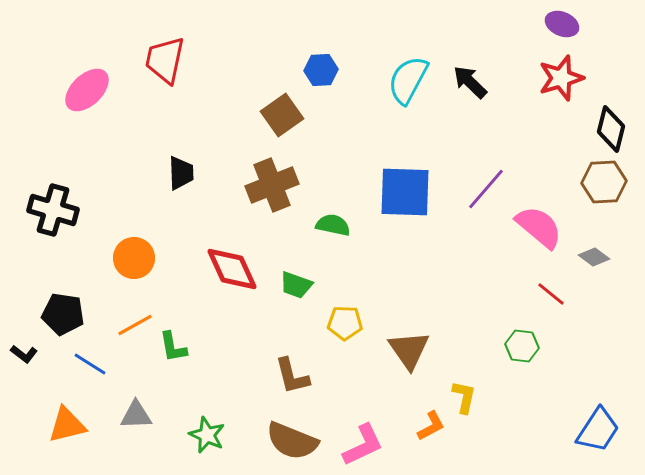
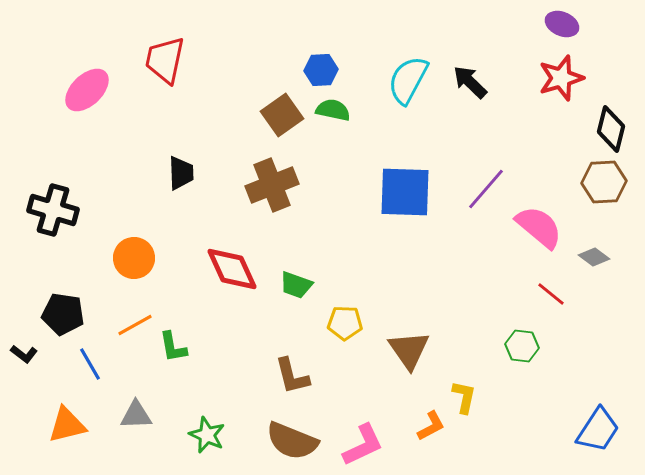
green semicircle: moved 115 px up
blue line: rotated 28 degrees clockwise
